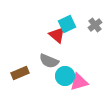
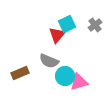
red triangle: rotated 30 degrees clockwise
